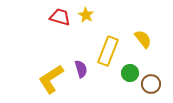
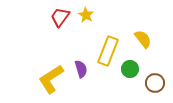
red trapezoid: rotated 70 degrees counterclockwise
green circle: moved 4 px up
brown circle: moved 4 px right, 1 px up
